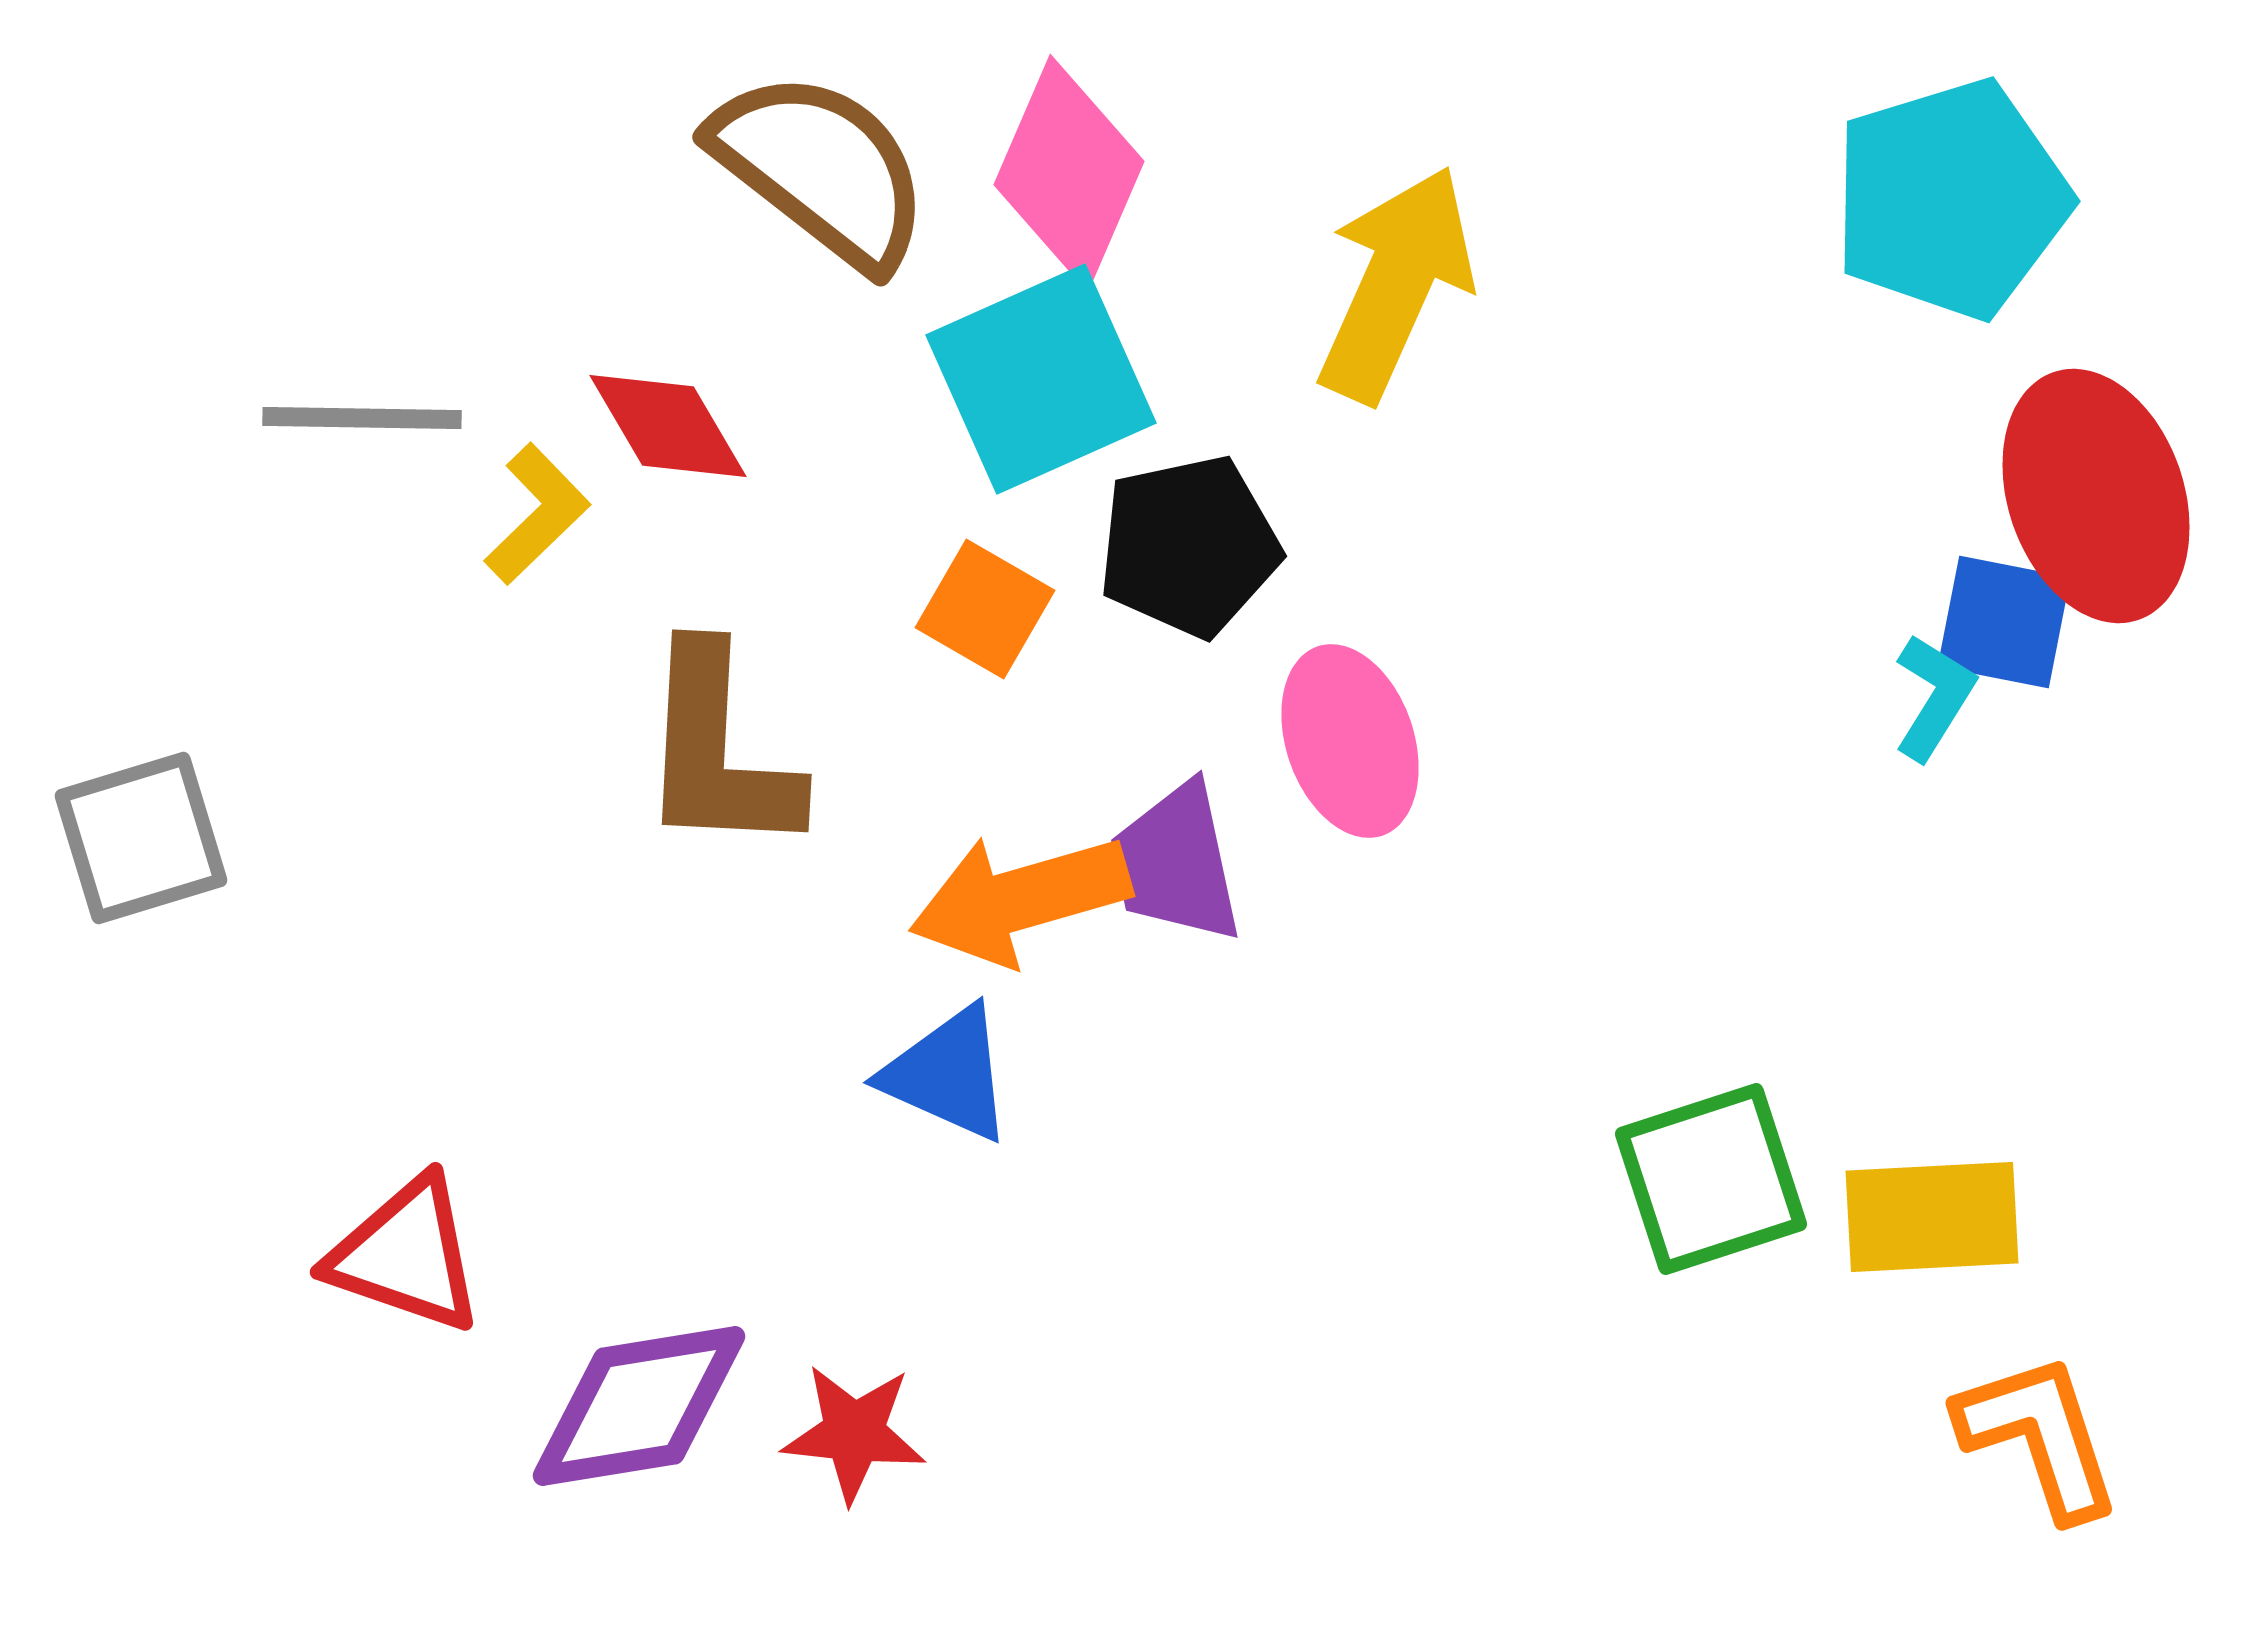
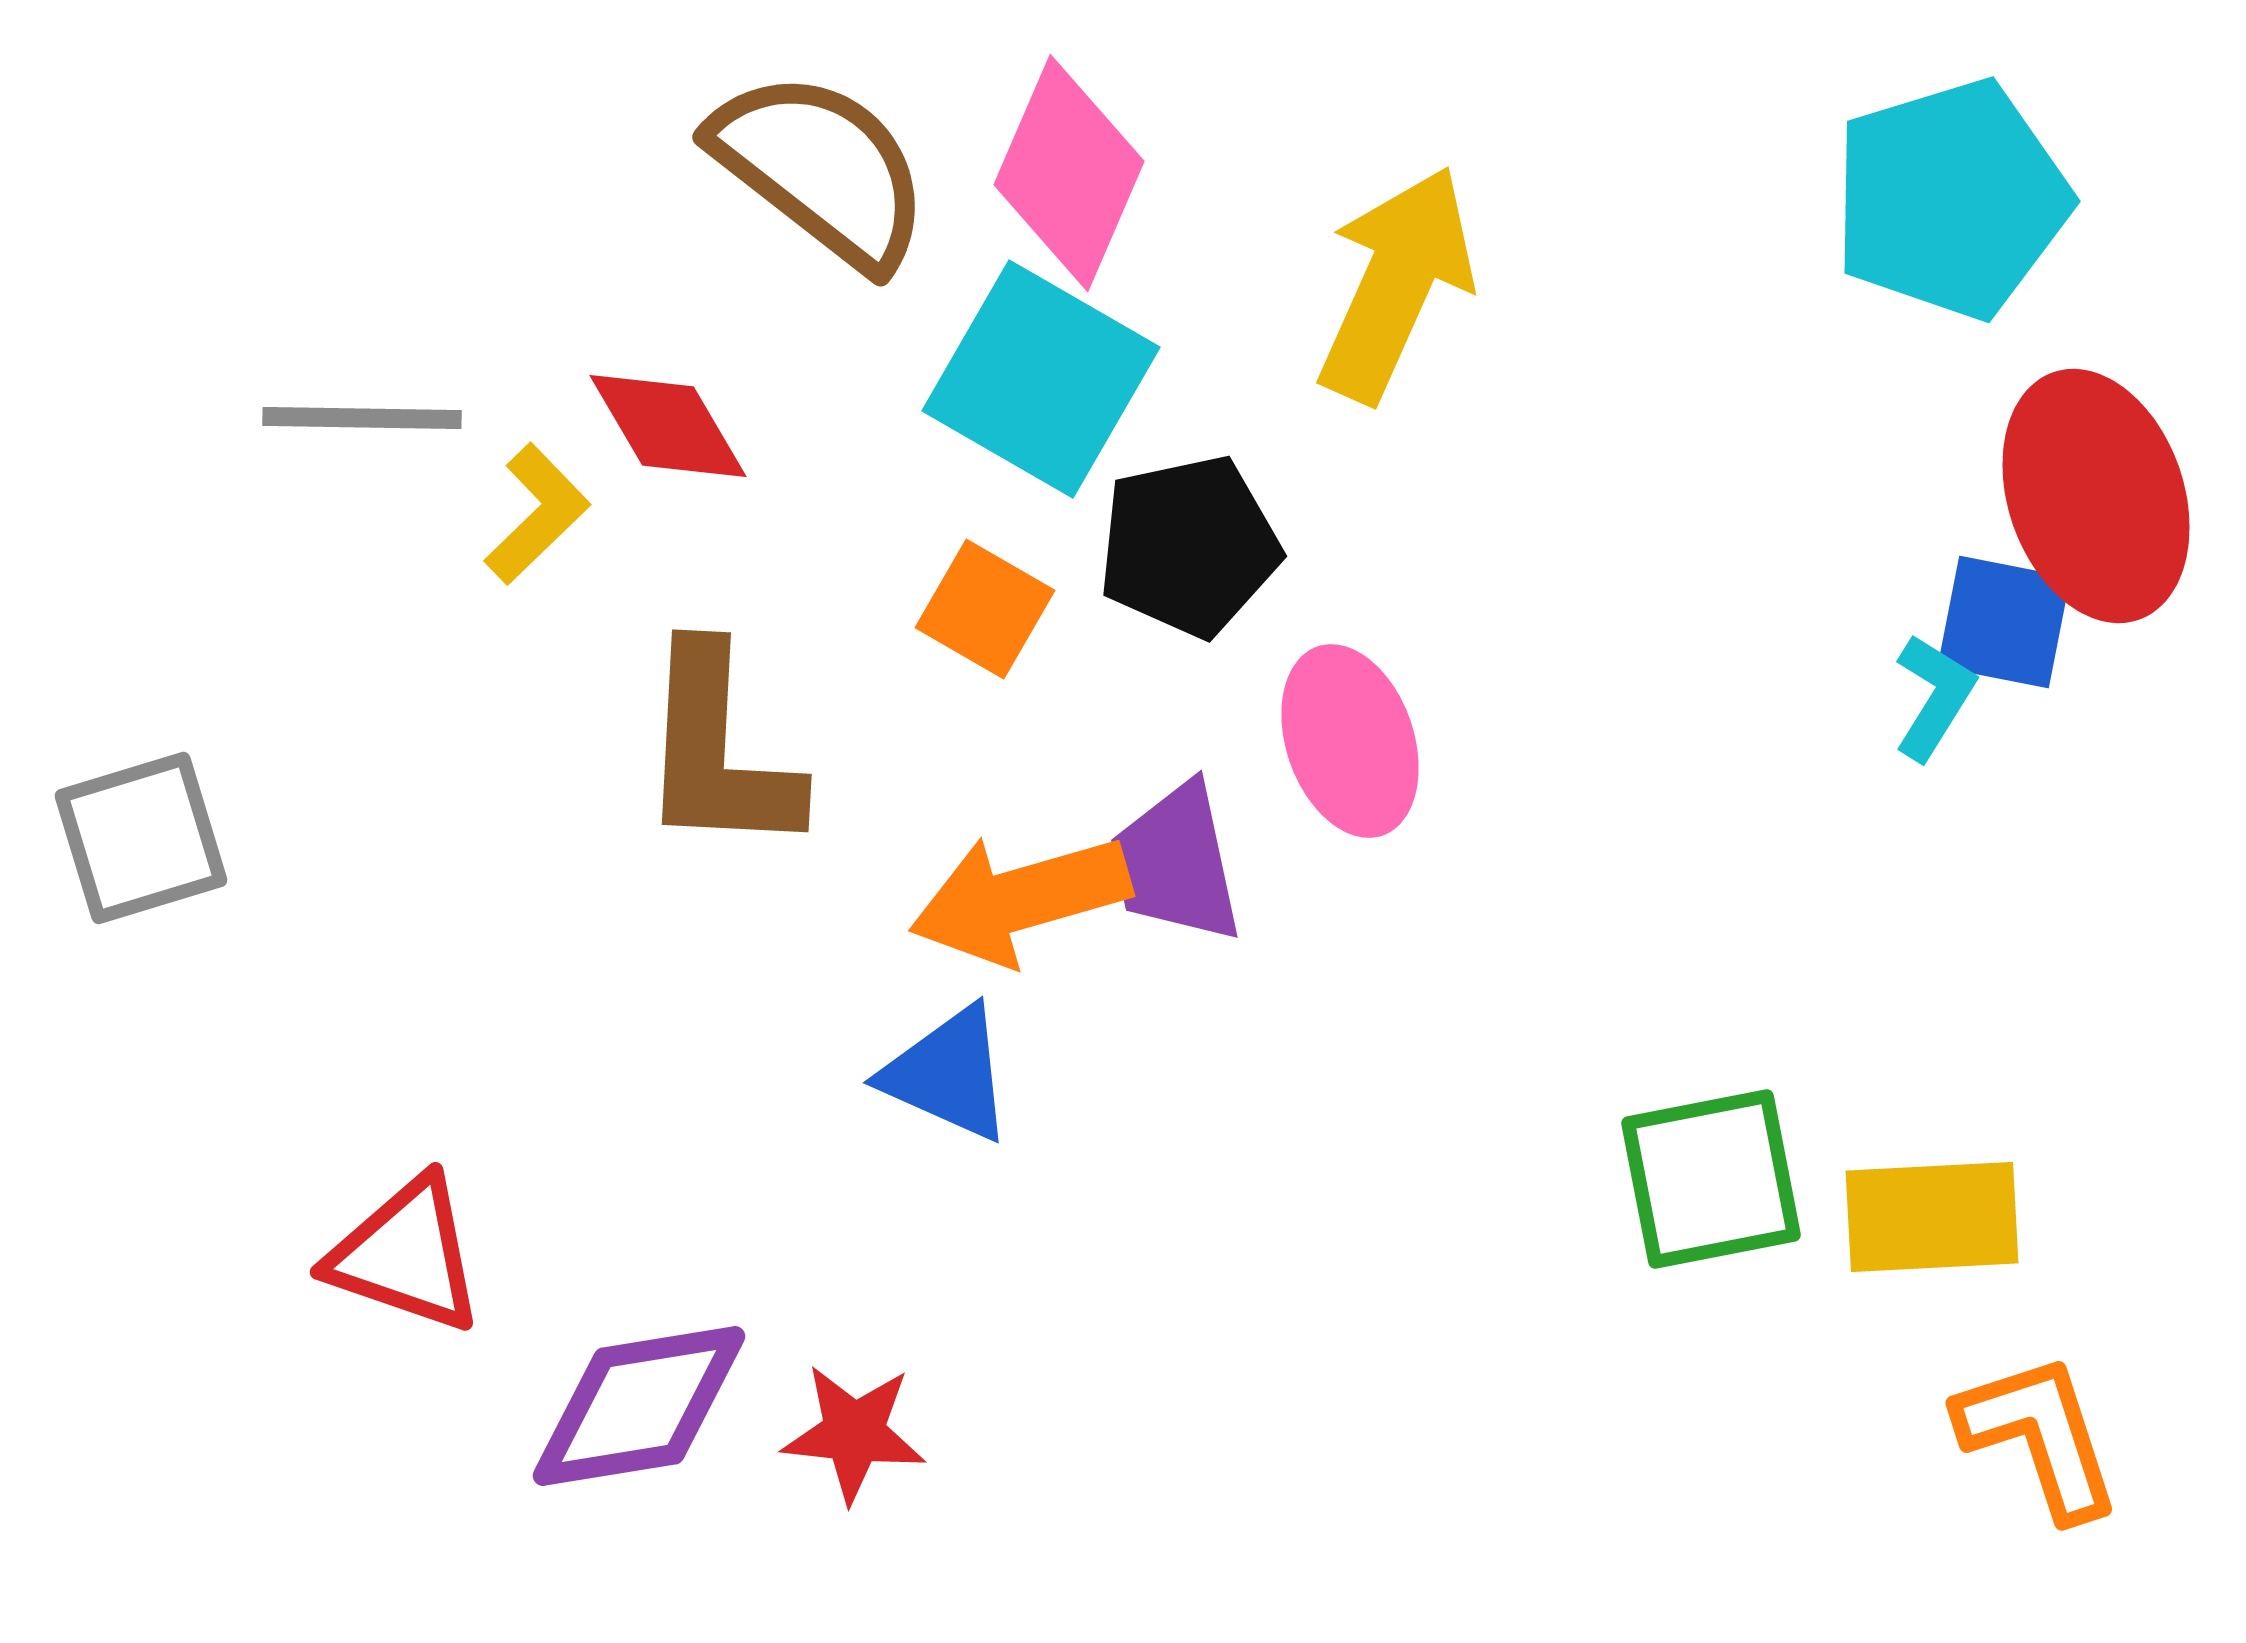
cyan square: rotated 36 degrees counterclockwise
green square: rotated 7 degrees clockwise
